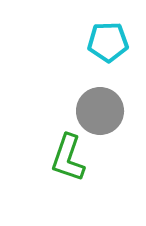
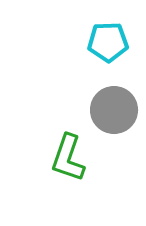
gray circle: moved 14 px right, 1 px up
